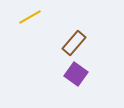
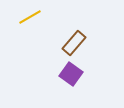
purple square: moved 5 px left
